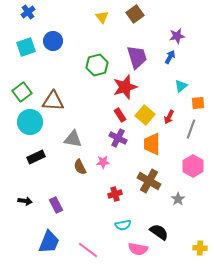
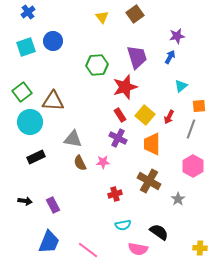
green hexagon: rotated 10 degrees clockwise
orange square: moved 1 px right, 3 px down
brown semicircle: moved 4 px up
purple rectangle: moved 3 px left
